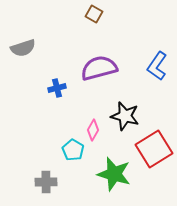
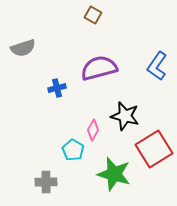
brown square: moved 1 px left, 1 px down
